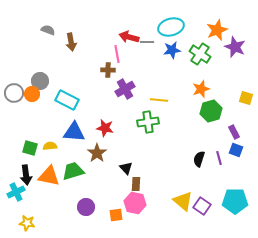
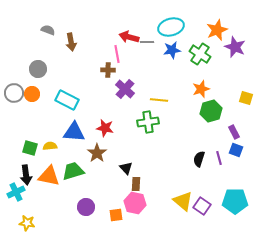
gray circle at (40, 81): moved 2 px left, 12 px up
purple cross at (125, 89): rotated 18 degrees counterclockwise
